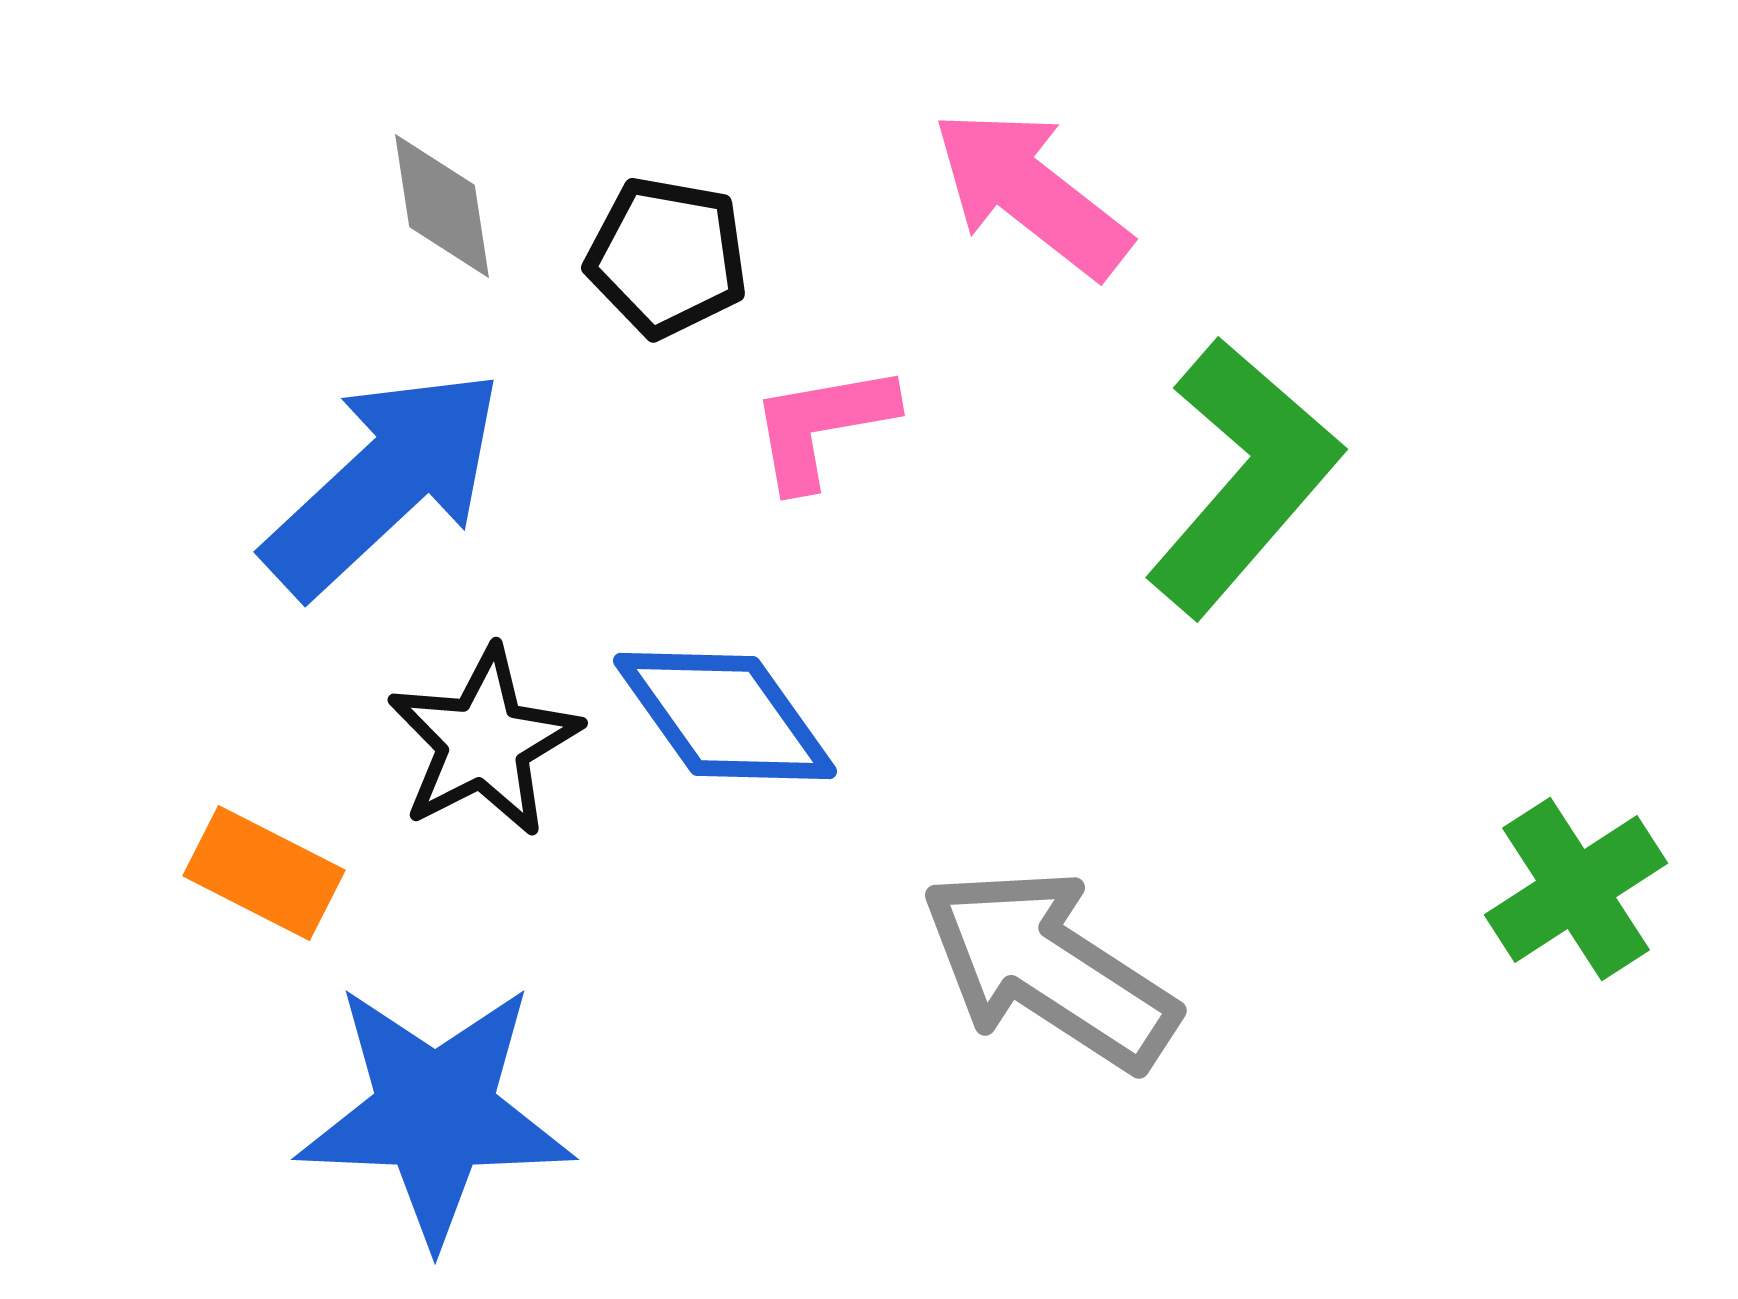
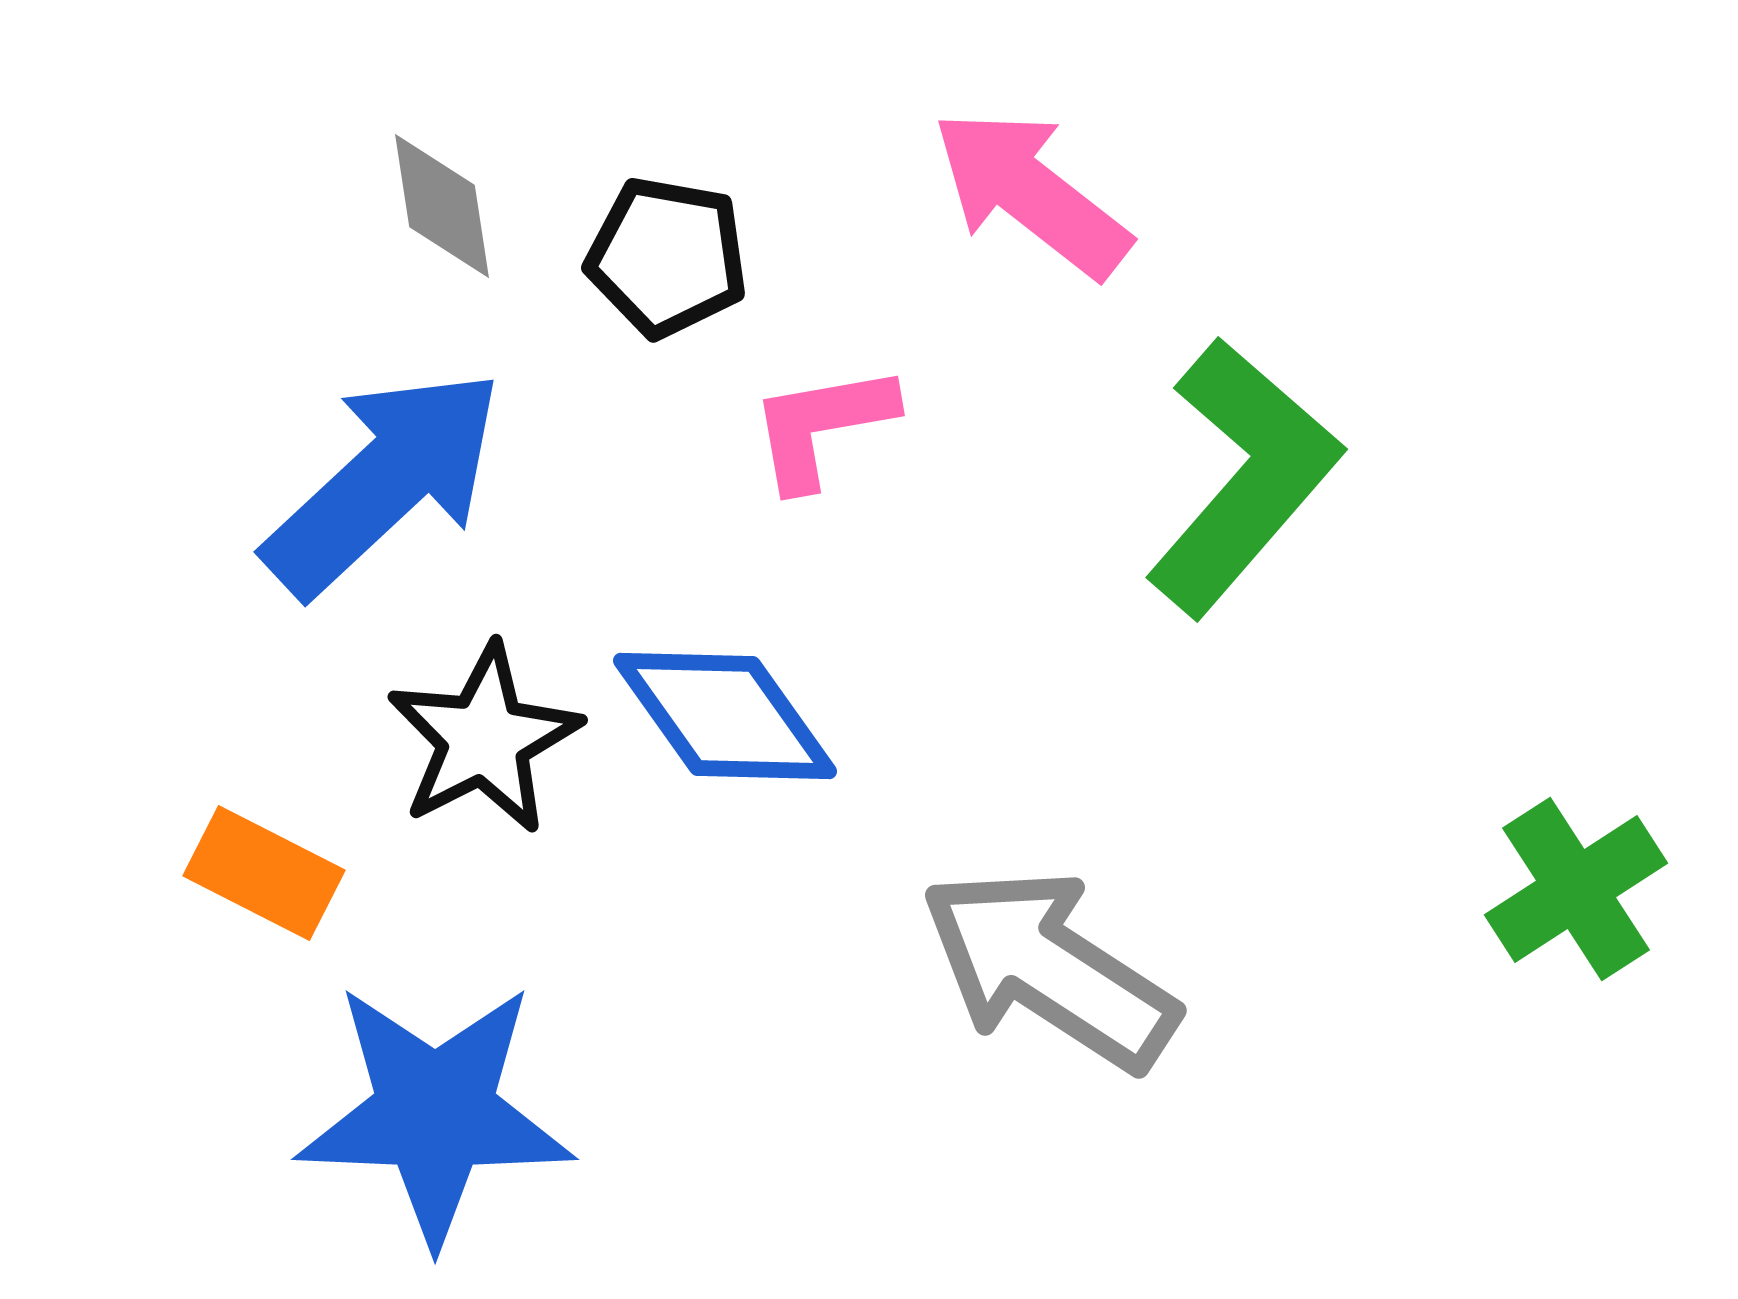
black star: moved 3 px up
